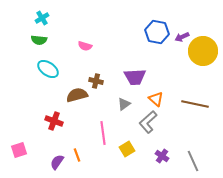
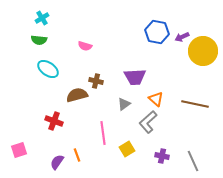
purple cross: rotated 24 degrees counterclockwise
